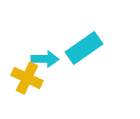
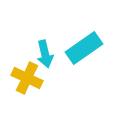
cyan arrow: moved 5 px up; rotated 76 degrees clockwise
